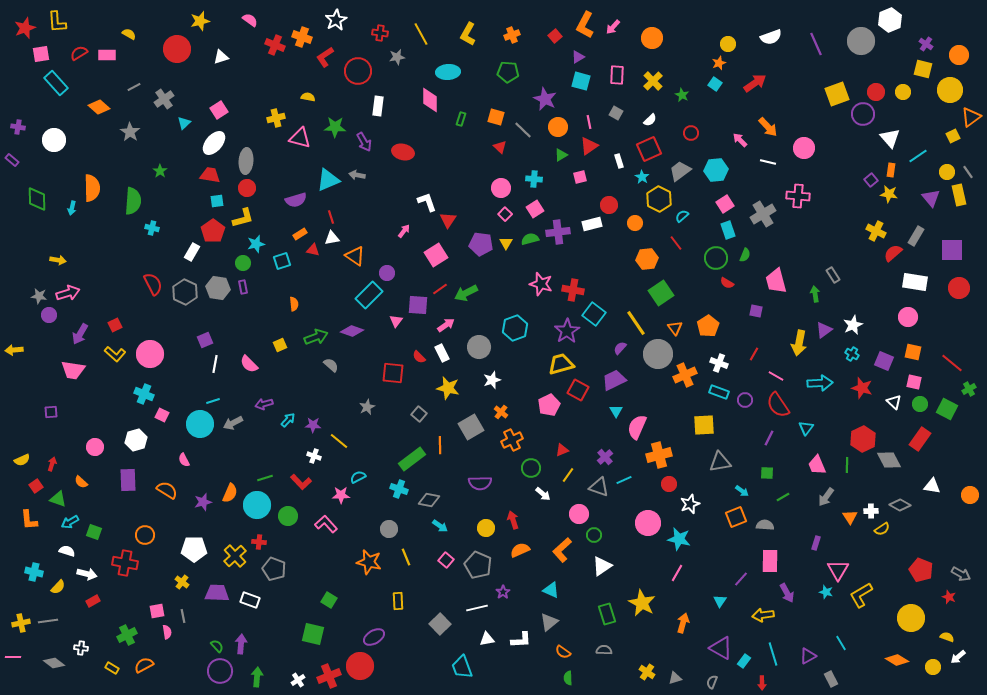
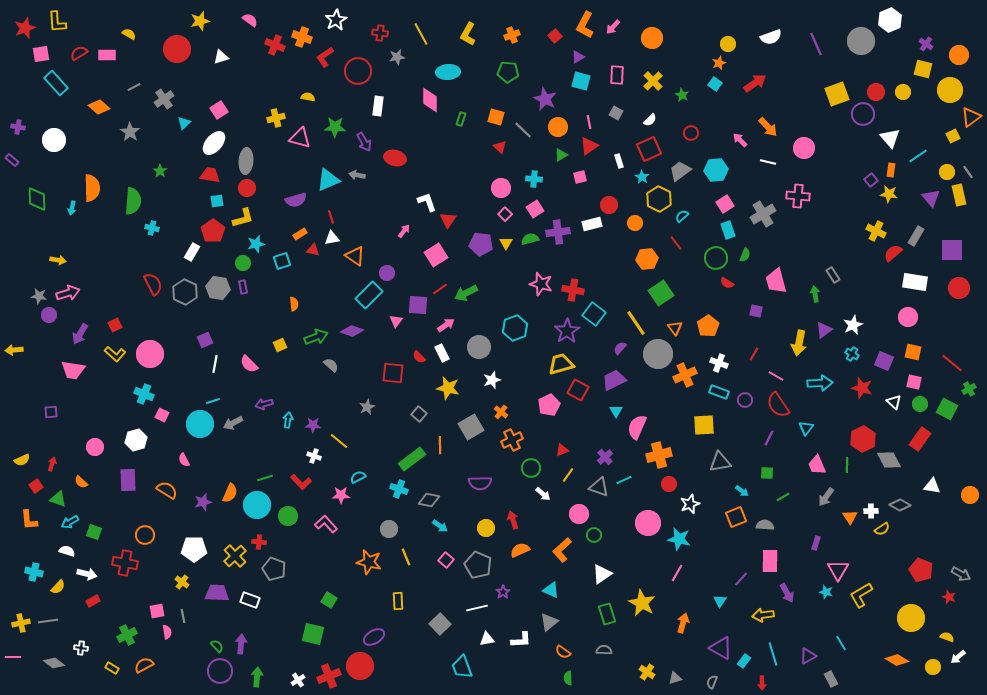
red ellipse at (403, 152): moved 8 px left, 6 px down
cyan arrow at (288, 420): rotated 35 degrees counterclockwise
white triangle at (602, 566): moved 8 px down
